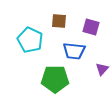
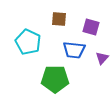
brown square: moved 2 px up
cyan pentagon: moved 2 px left, 2 px down
blue trapezoid: moved 1 px up
purple triangle: moved 11 px up
